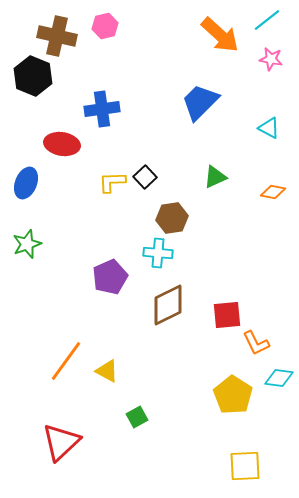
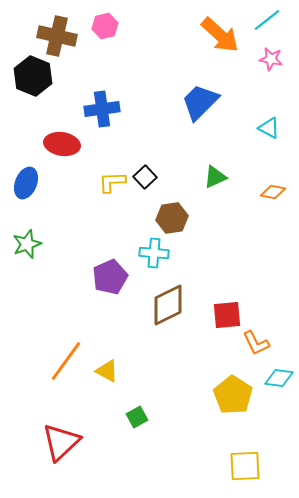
cyan cross: moved 4 px left
